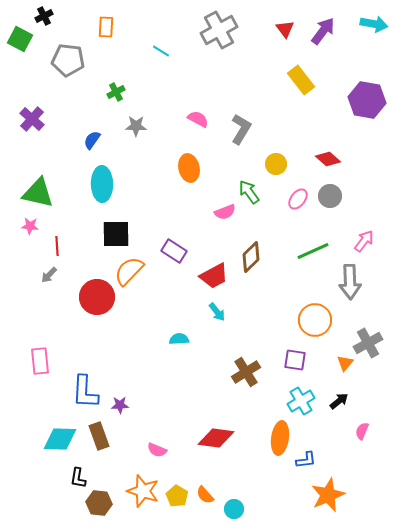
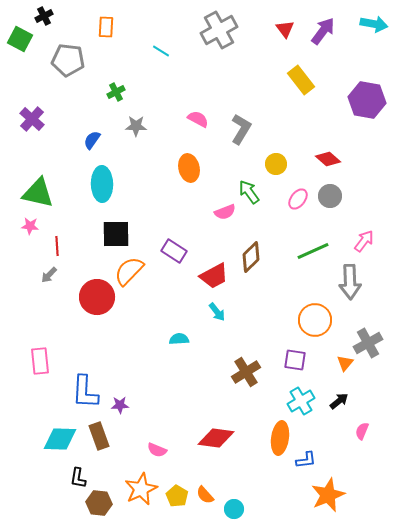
orange star at (143, 491): moved 2 px left, 2 px up; rotated 28 degrees clockwise
